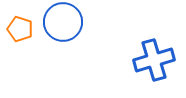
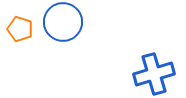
blue cross: moved 14 px down
